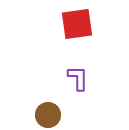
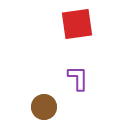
brown circle: moved 4 px left, 8 px up
